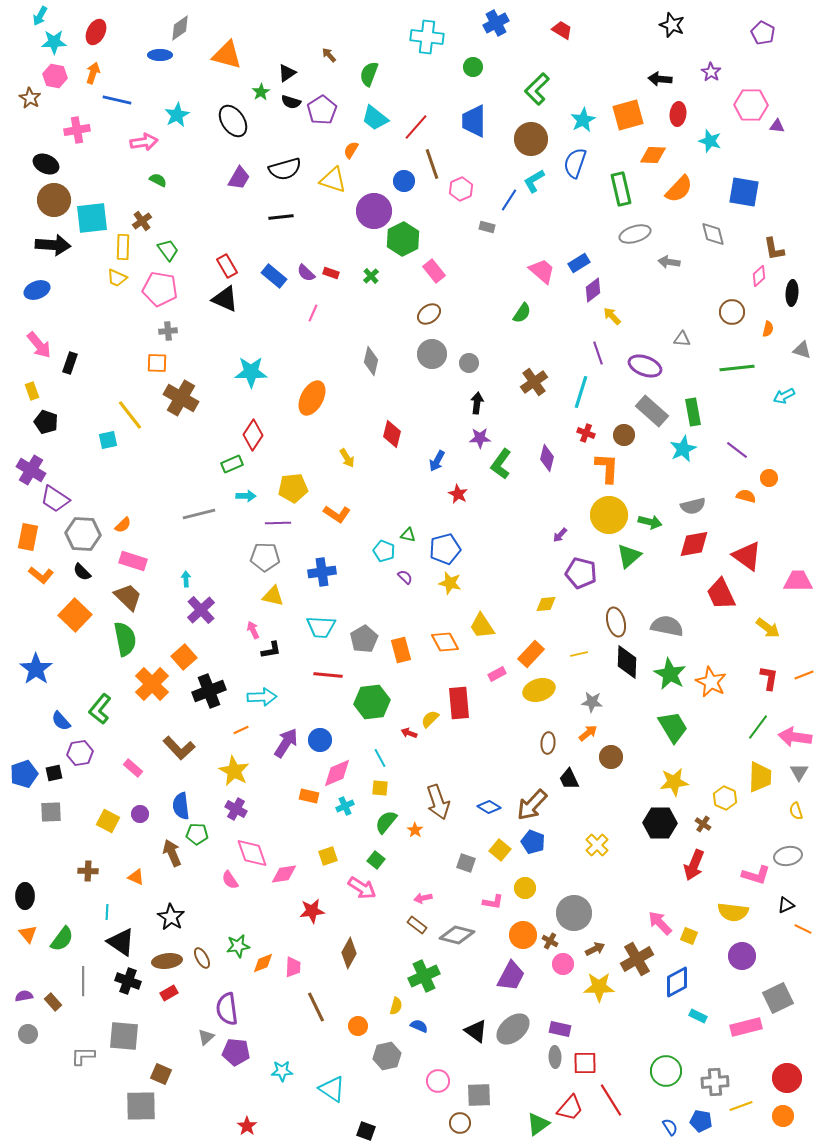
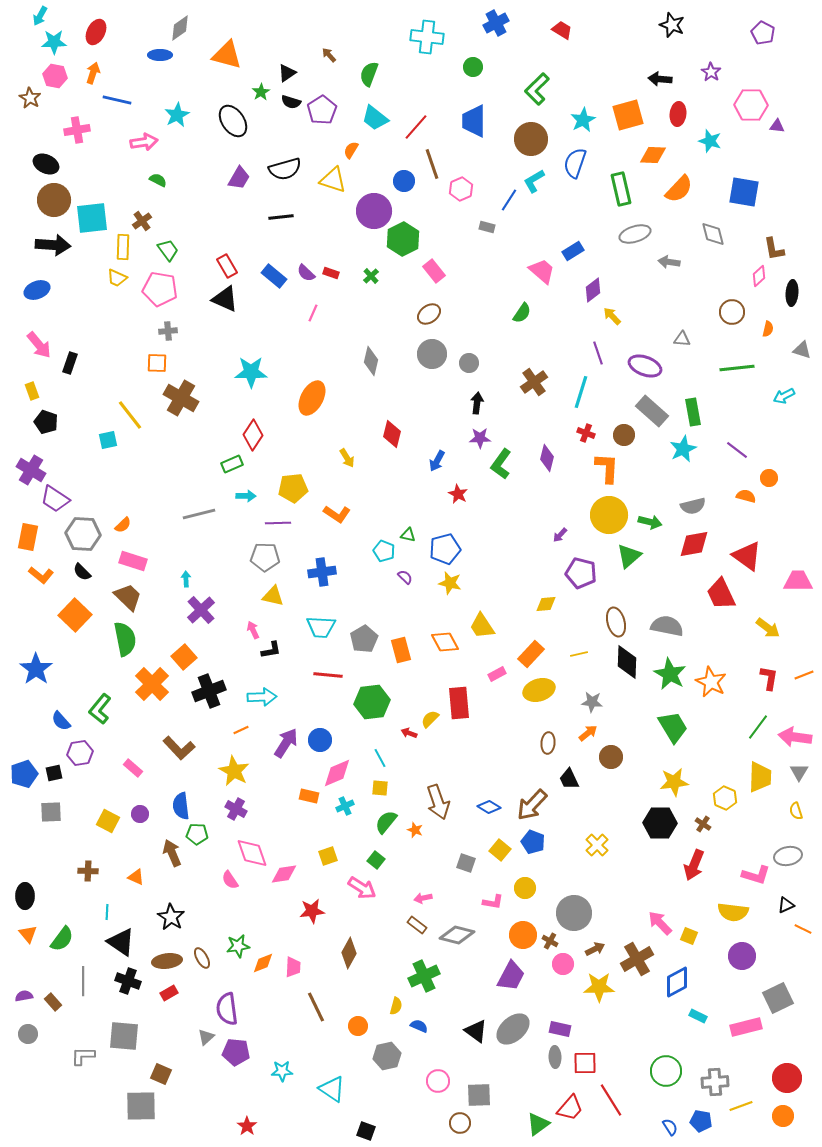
blue rectangle at (579, 263): moved 6 px left, 12 px up
orange star at (415, 830): rotated 14 degrees counterclockwise
